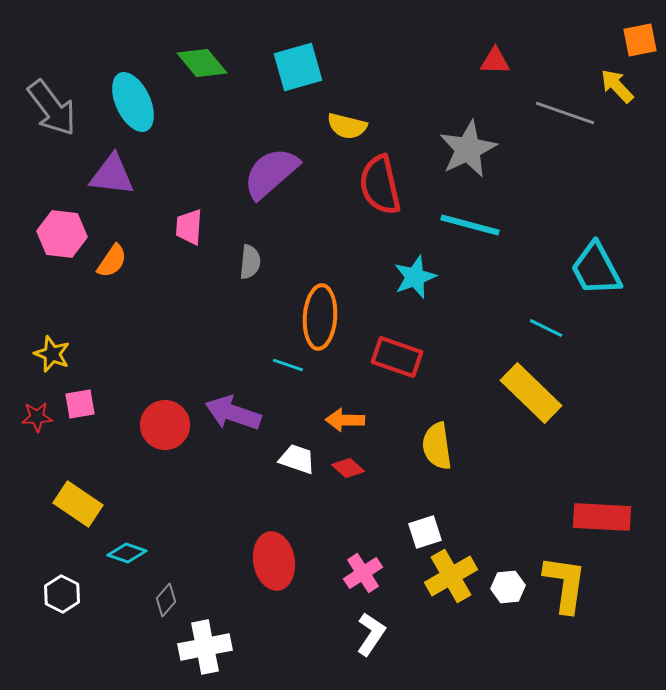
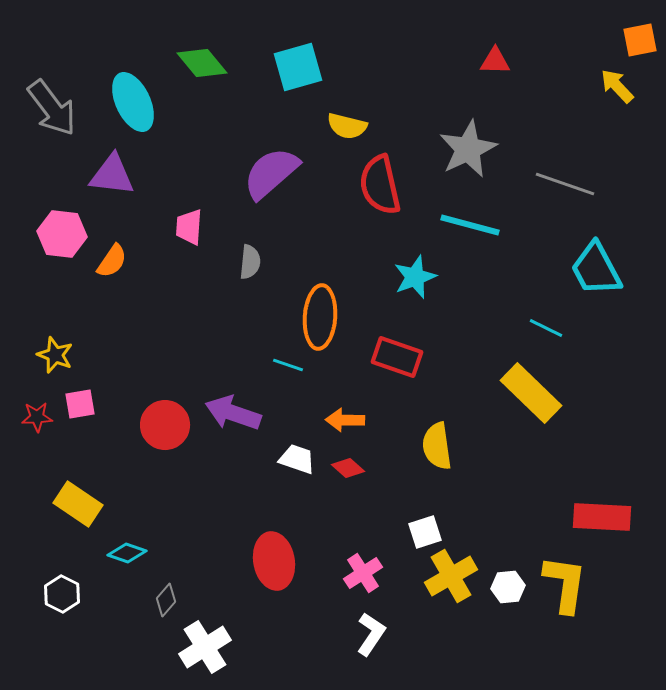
gray line at (565, 113): moved 71 px down
yellow star at (52, 354): moved 3 px right, 1 px down
white cross at (205, 647): rotated 21 degrees counterclockwise
